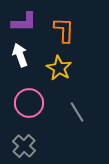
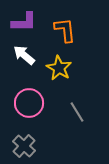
orange L-shape: moved 1 px right; rotated 8 degrees counterclockwise
white arrow: moved 4 px right; rotated 30 degrees counterclockwise
